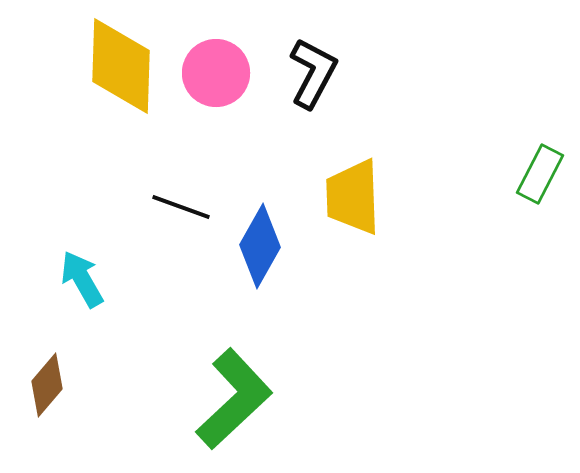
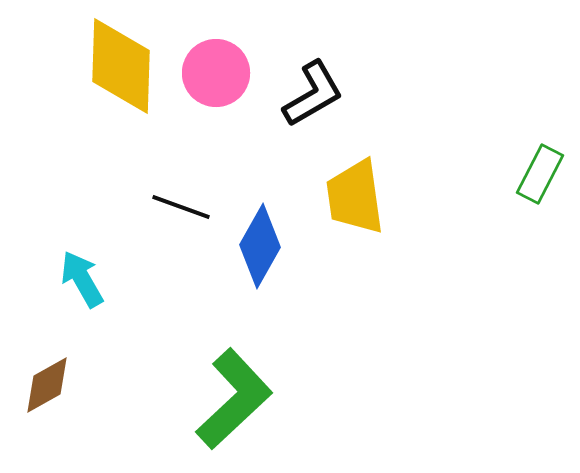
black L-shape: moved 21 px down; rotated 32 degrees clockwise
yellow trapezoid: moved 2 px right; rotated 6 degrees counterclockwise
brown diamond: rotated 20 degrees clockwise
